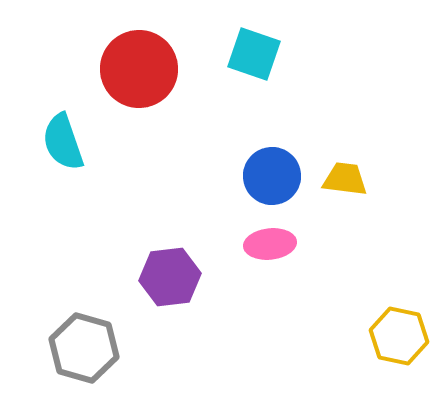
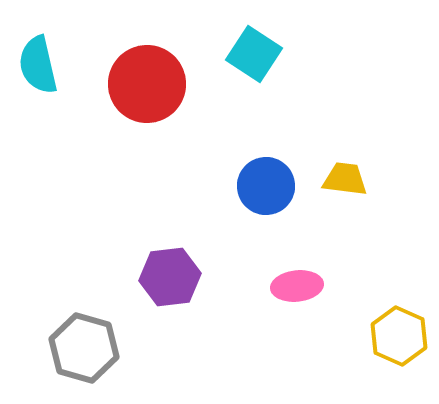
cyan square: rotated 14 degrees clockwise
red circle: moved 8 px right, 15 px down
cyan semicircle: moved 25 px left, 77 px up; rotated 6 degrees clockwise
blue circle: moved 6 px left, 10 px down
pink ellipse: moved 27 px right, 42 px down
yellow hexagon: rotated 12 degrees clockwise
